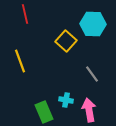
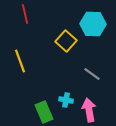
gray line: rotated 18 degrees counterclockwise
